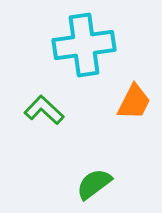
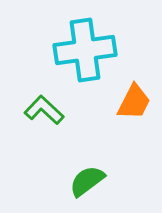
cyan cross: moved 1 px right, 5 px down
green semicircle: moved 7 px left, 3 px up
